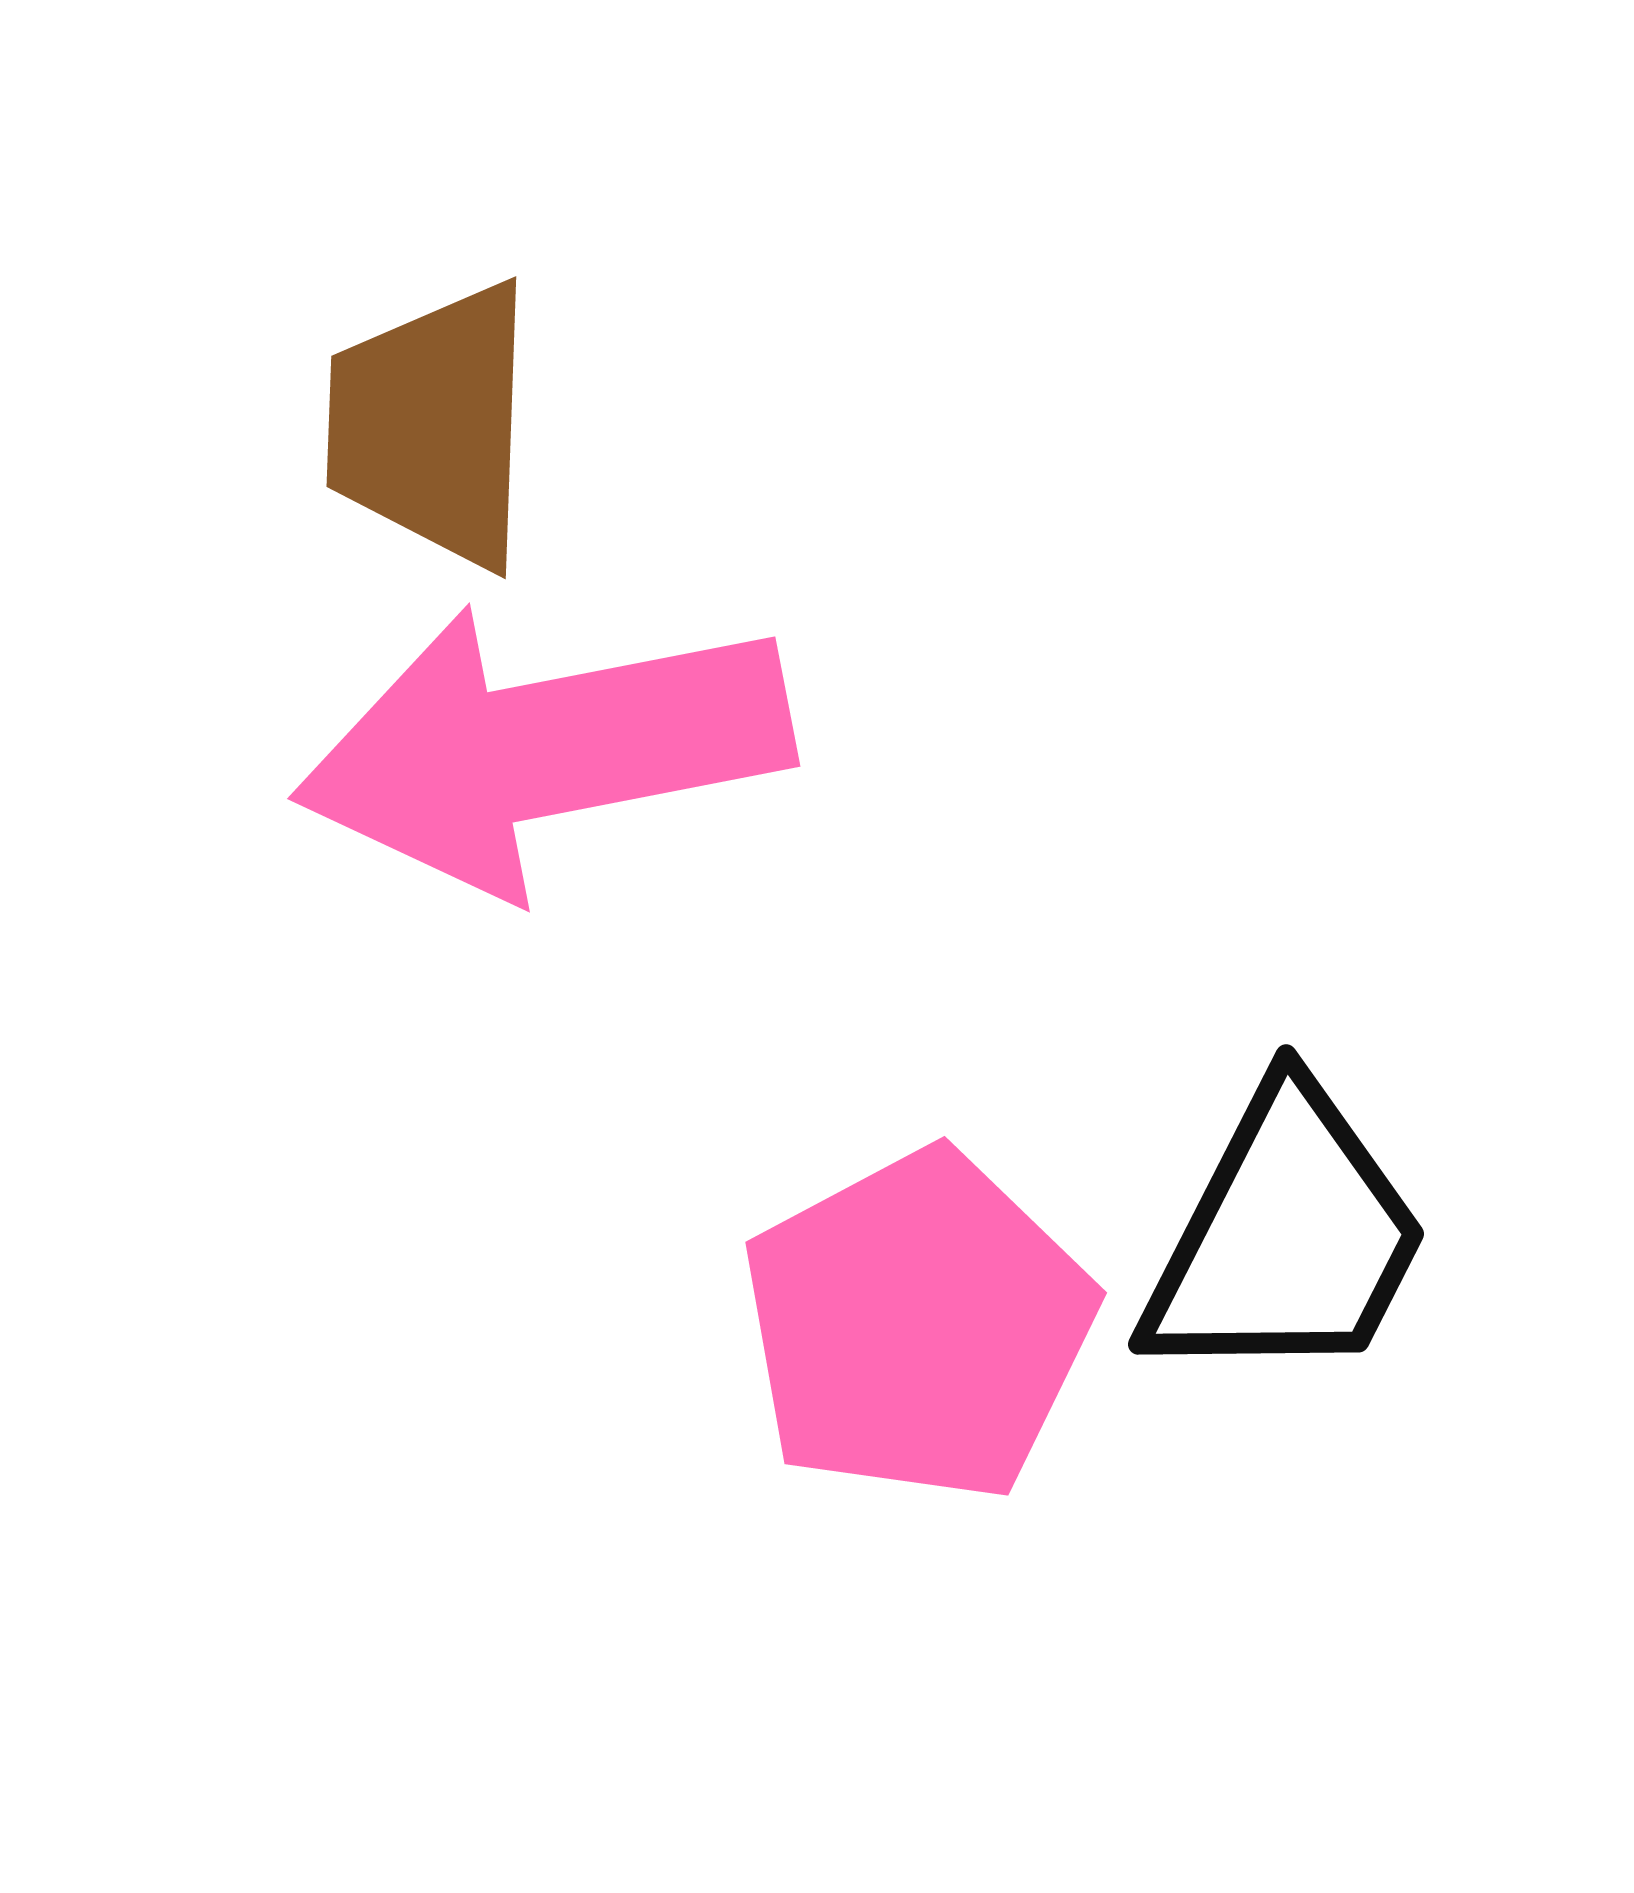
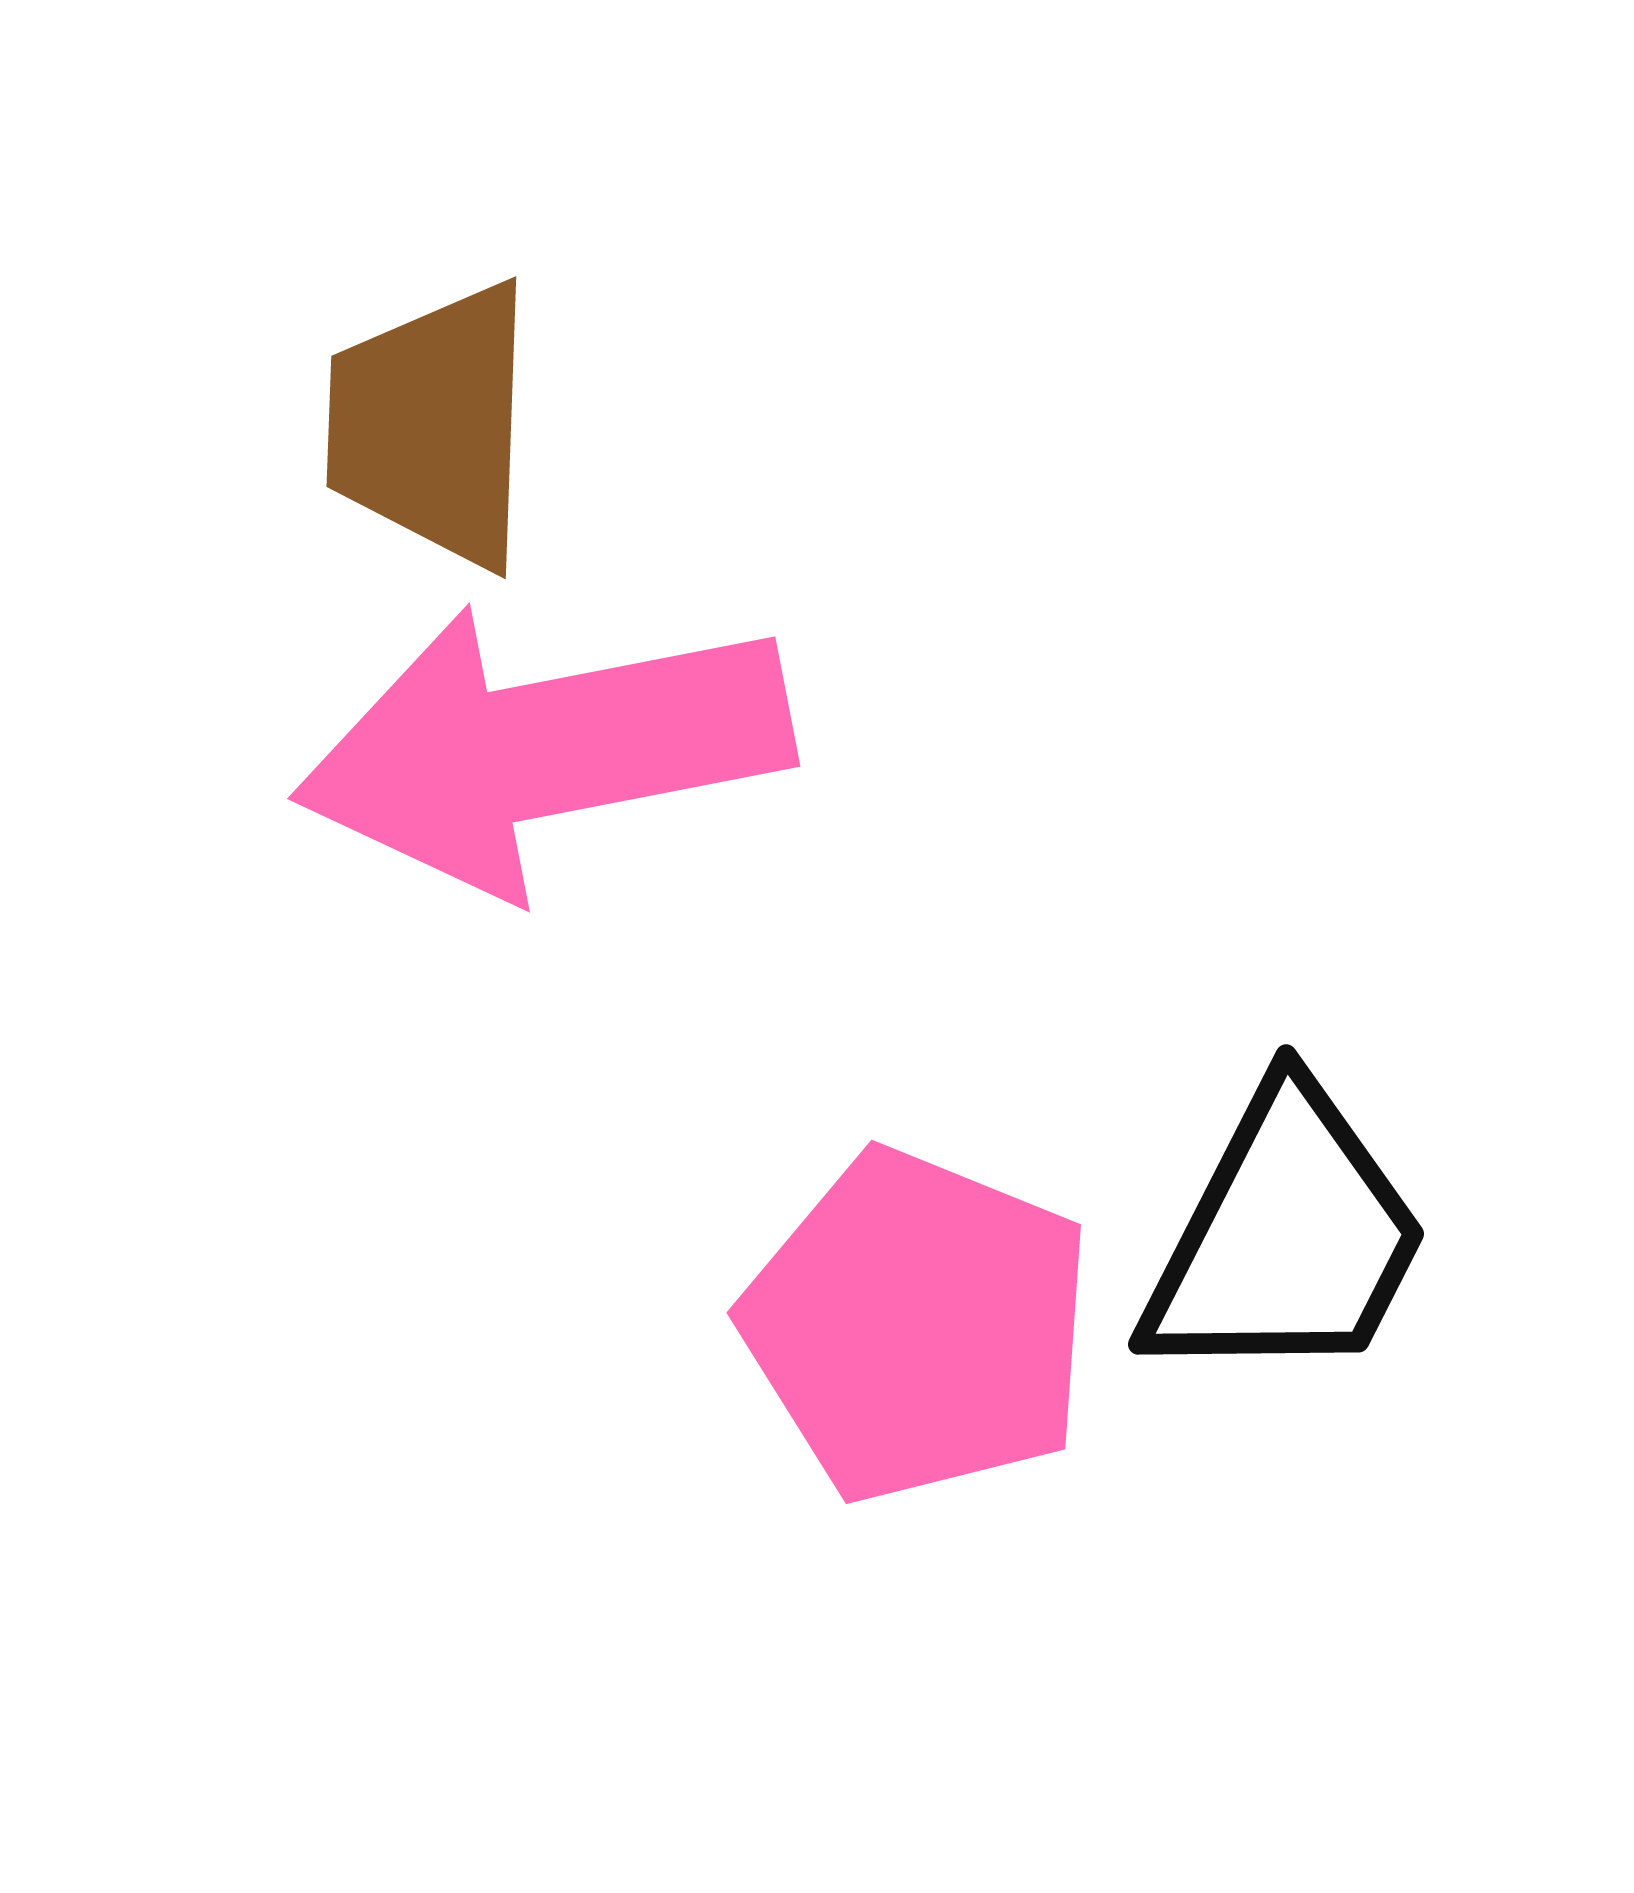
pink pentagon: rotated 22 degrees counterclockwise
